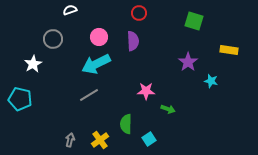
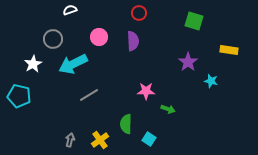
cyan arrow: moved 23 px left
cyan pentagon: moved 1 px left, 3 px up
cyan square: rotated 24 degrees counterclockwise
